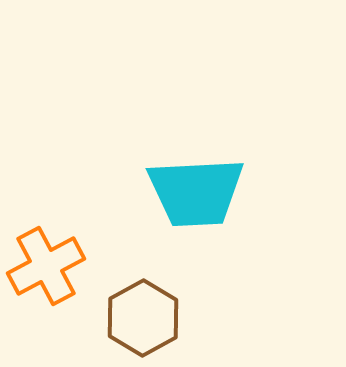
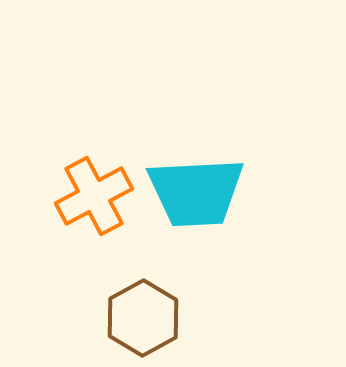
orange cross: moved 48 px right, 70 px up
